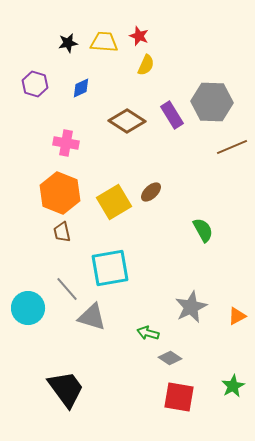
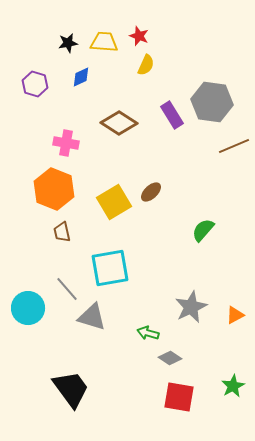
blue diamond: moved 11 px up
gray hexagon: rotated 6 degrees clockwise
brown diamond: moved 8 px left, 2 px down
brown line: moved 2 px right, 1 px up
orange hexagon: moved 6 px left, 4 px up
green semicircle: rotated 110 degrees counterclockwise
orange triangle: moved 2 px left, 1 px up
black trapezoid: moved 5 px right
